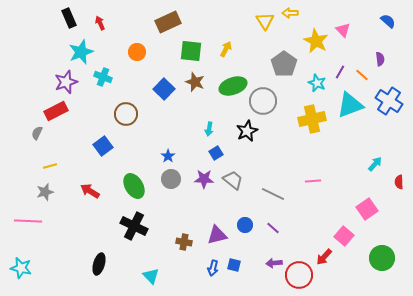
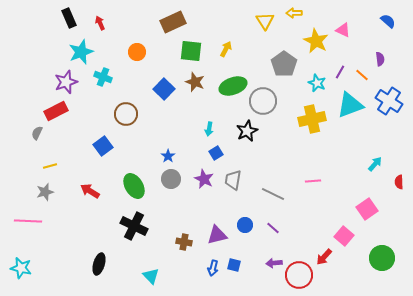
yellow arrow at (290, 13): moved 4 px right
brown rectangle at (168, 22): moved 5 px right
pink triangle at (343, 30): rotated 21 degrees counterclockwise
purple star at (204, 179): rotated 24 degrees clockwise
gray trapezoid at (233, 180): rotated 120 degrees counterclockwise
